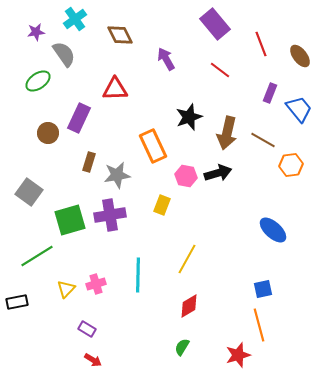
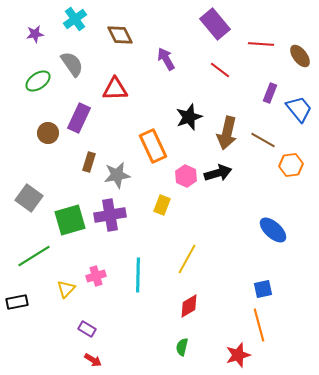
purple star at (36, 32): moved 1 px left, 2 px down
red line at (261, 44): rotated 65 degrees counterclockwise
gray semicircle at (64, 54): moved 8 px right, 10 px down
pink hexagon at (186, 176): rotated 15 degrees clockwise
gray square at (29, 192): moved 6 px down
green line at (37, 256): moved 3 px left
pink cross at (96, 284): moved 8 px up
green semicircle at (182, 347): rotated 18 degrees counterclockwise
